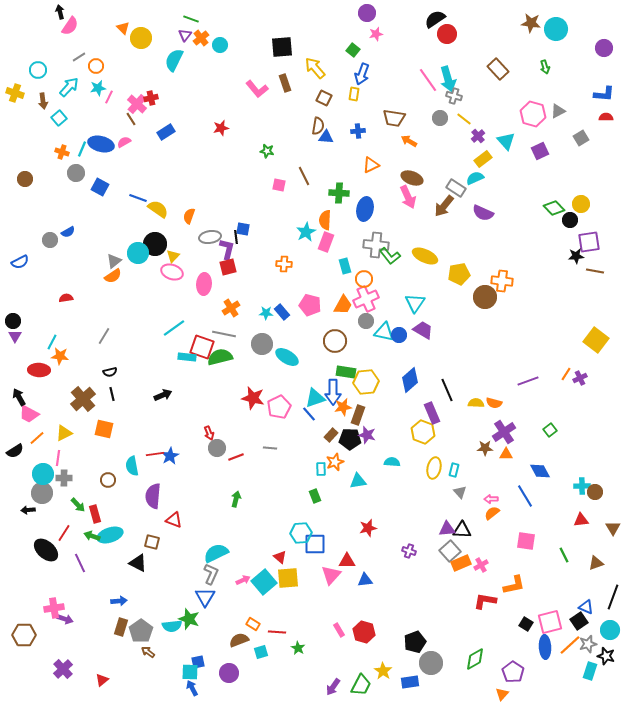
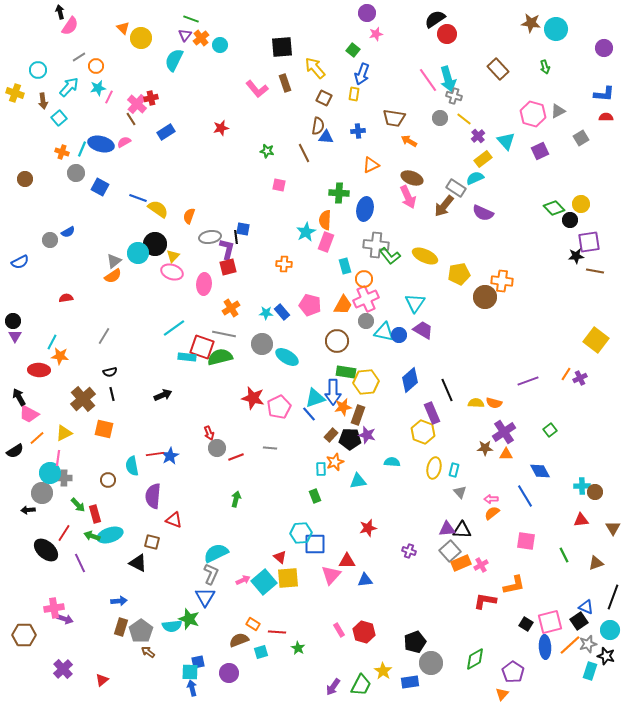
brown line at (304, 176): moved 23 px up
brown circle at (335, 341): moved 2 px right
cyan circle at (43, 474): moved 7 px right, 1 px up
blue arrow at (192, 688): rotated 14 degrees clockwise
